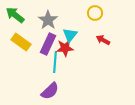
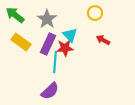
gray star: moved 1 px left, 1 px up
cyan triangle: rotated 21 degrees counterclockwise
